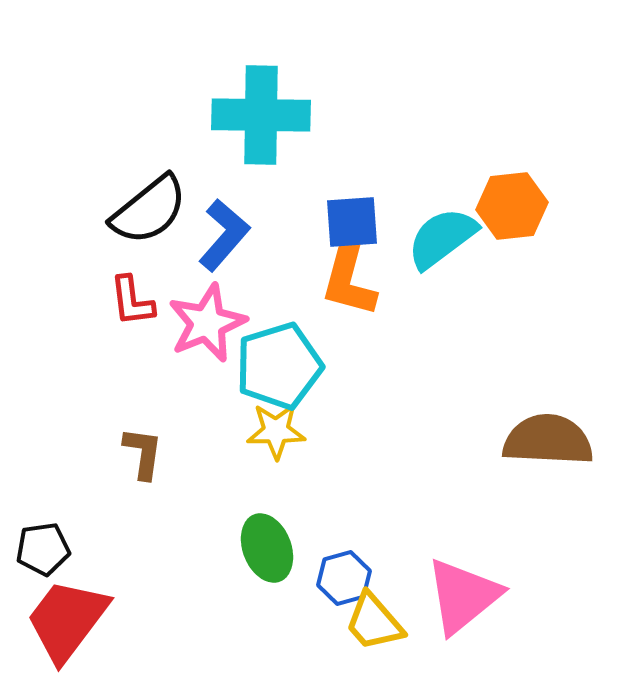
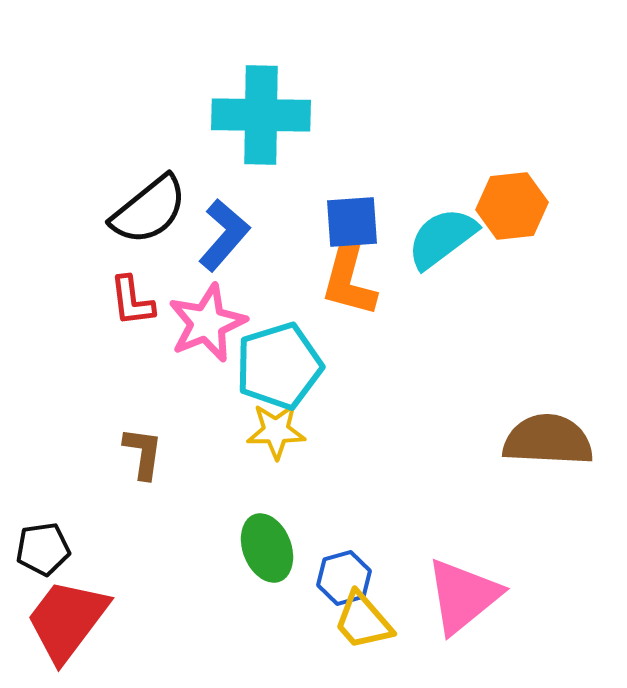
yellow trapezoid: moved 11 px left, 1 px up
